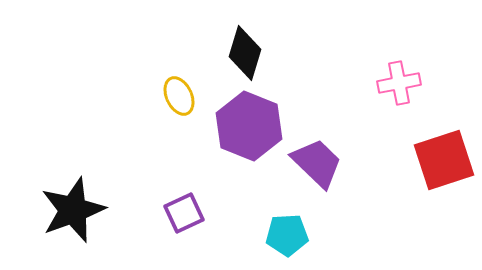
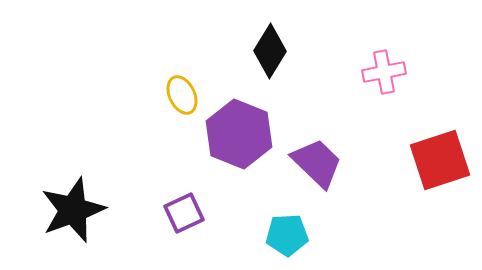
black diamond: moved 25 px right, 2 px up; rotated 14 degrees clockwise
pink cross: moved 15 px left, 11 px up
yellow ellipse: moved 3 px right, 1 px up
purple hexagon: moved 10 px left, 8 px down
red square: moved 4 px left
